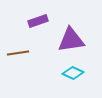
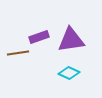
purple rectangle: moved 1 px right, 16 px down
cyan diamond: moved 4 px left
